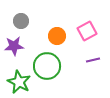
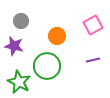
pink square: moved 6 px right, 6 px up
purple star: rotated 18 degrees clockwise
